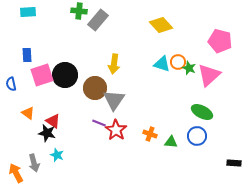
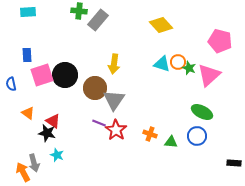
orange arrow: moved 7 px right, 1 px up
